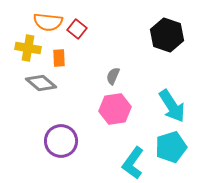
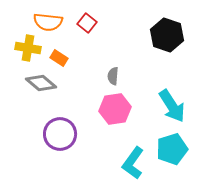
red square: moved 10 px right, 6 px up
orange rectangle: rotated 54 degrees counterclockwise
gray semicircle: rotated 18 degrees counterclockwise
purple circle: moved 1 px left, 7 px up
cyan pentagon: moved 1 px right, 2 px down
